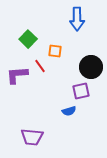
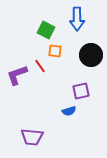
green square: moved 18 px right, 9 px up; rotated 18 degrees counterclockwise
black circle: moved 12 px up
purple L-shape: rotated 15 degrees counterclockwise
